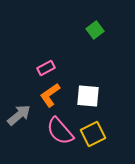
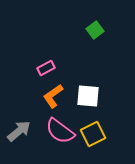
orange L-shape: moved 3 px right, 1 px down
gray arrow: moved 16 px down
pink semicircle: rotated 12 degrees counterclockwise
